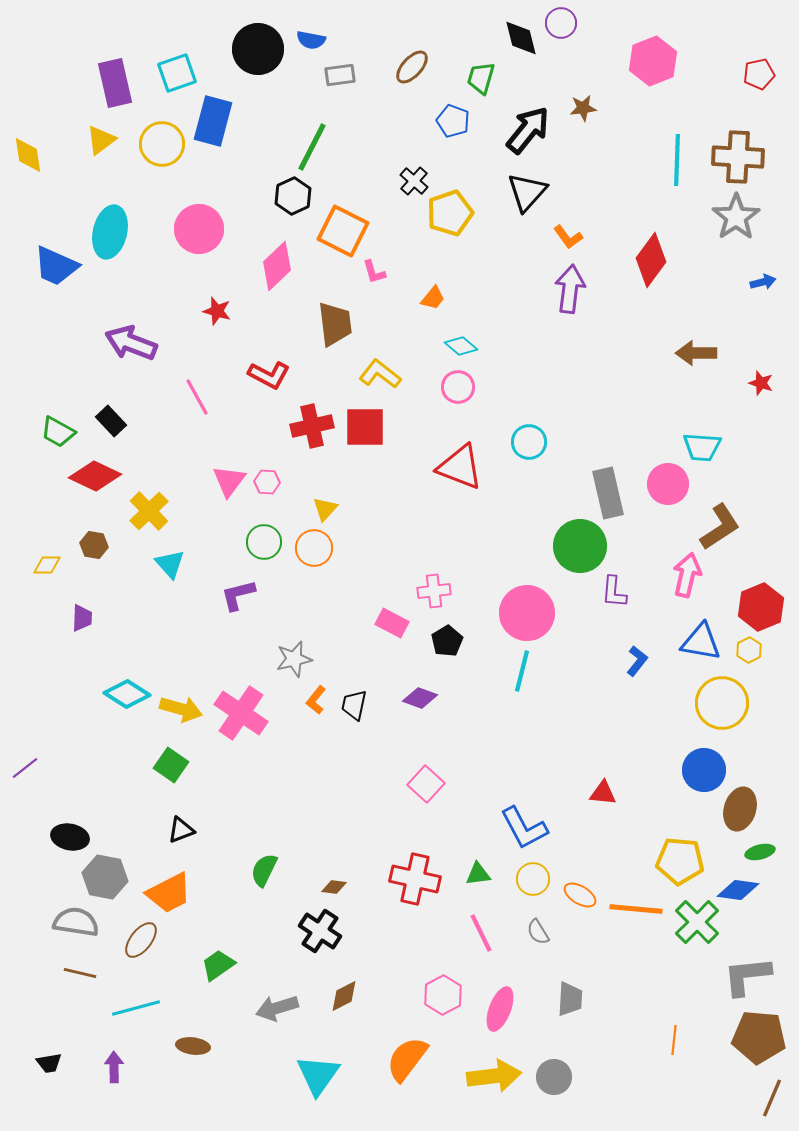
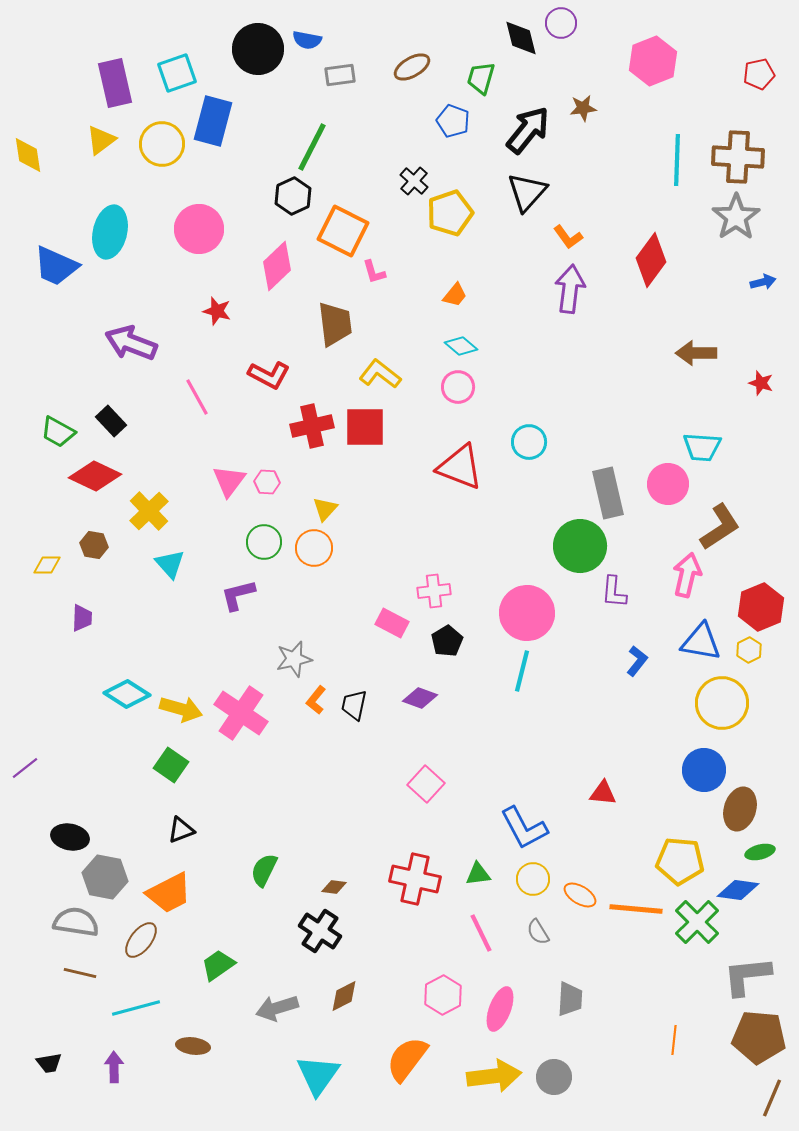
blue semicircle at (311, 40): moved 4 px left
brown ellipse at (412, 67): rotated 18 degrees clockwise
orange trapezoid at (433, 298): moved 22 px right, 3 px up
